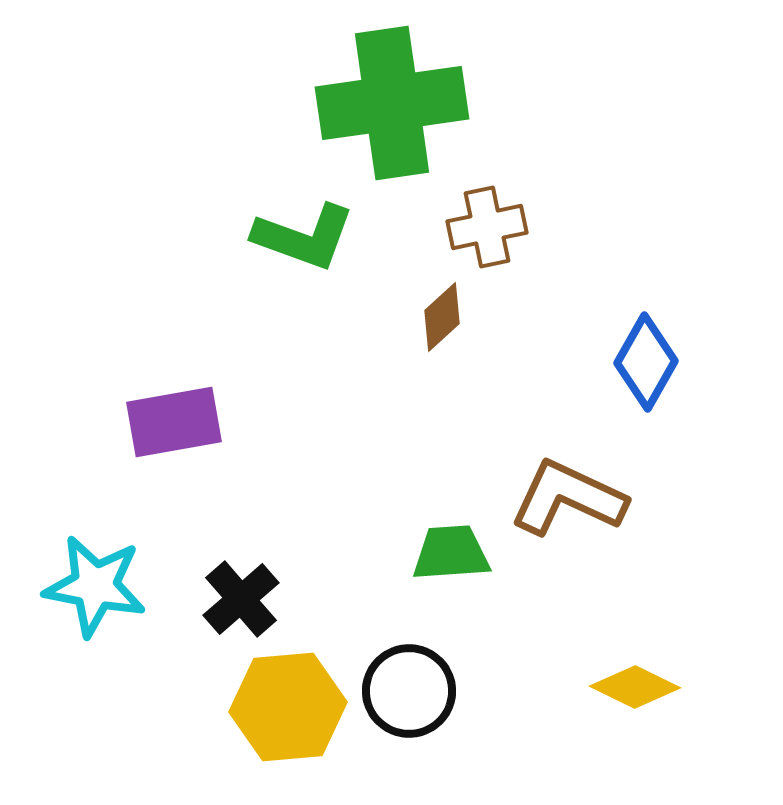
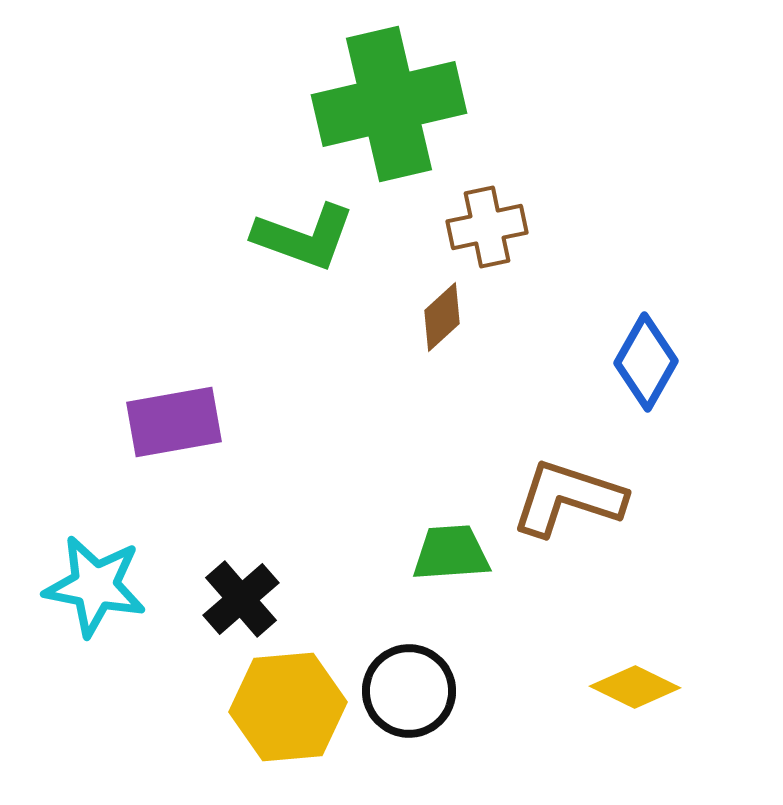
green cross: moved 3 px left, 1 px down; rotated 5 degrees counterclockwise
brown L-shape: rotated 7 degrees counterclockwise
